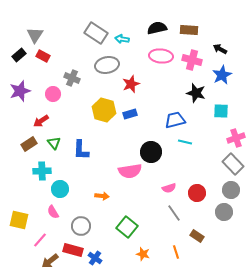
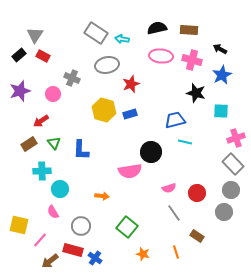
yellow square at (19, 220): moved 5 px down
